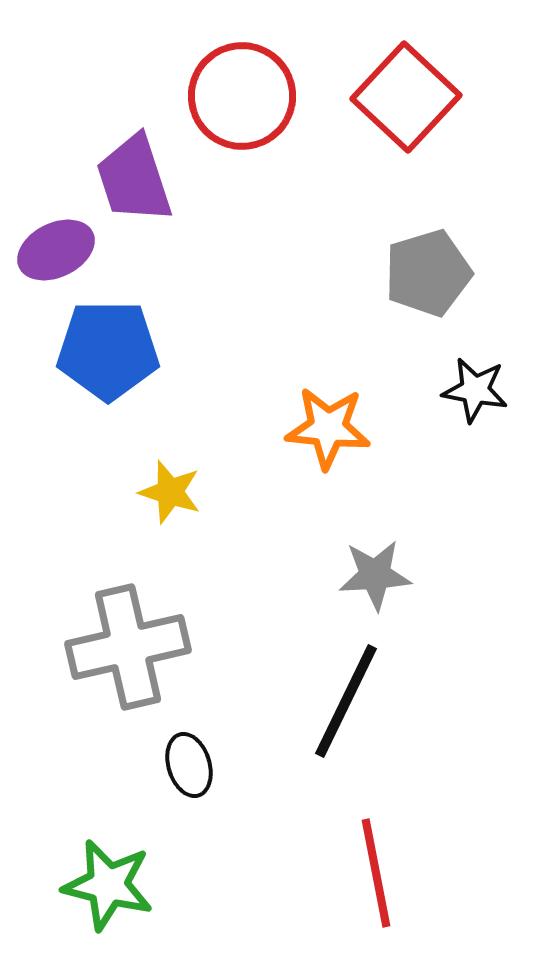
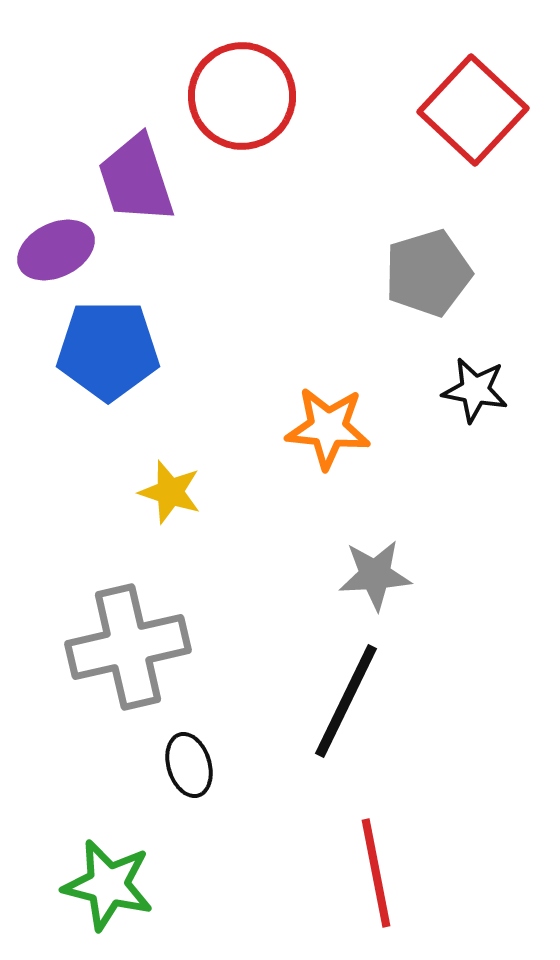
red square: moved 67 px right, 13 px down
purple trapezoid: moved 2 px right
